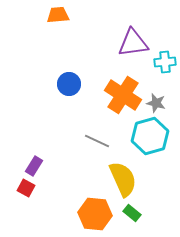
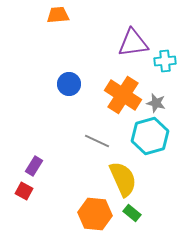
cyan cross: moved 1 px up
red square: moved 2 px left, 3 px down
